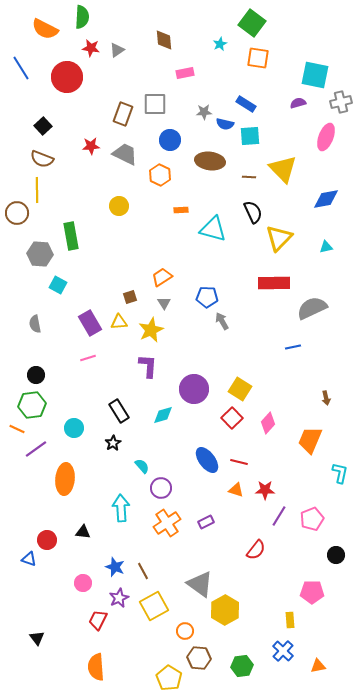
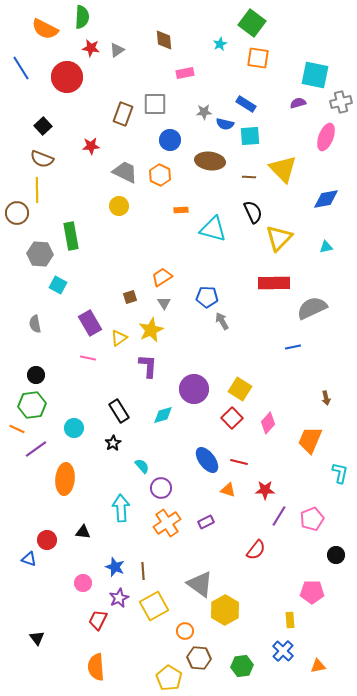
gray trapezoid at (125, 154): moved 18 px down
yellow triangle at (119, 322): moved 16 px down; rotated 30 degrees counterclockwise
pink line at (88, 358): rotated 28 degrees clockwise
orange triangle at (236, 490): moved 8 px left
brown line at (143, 571): rotated 24 degrees clockwise
